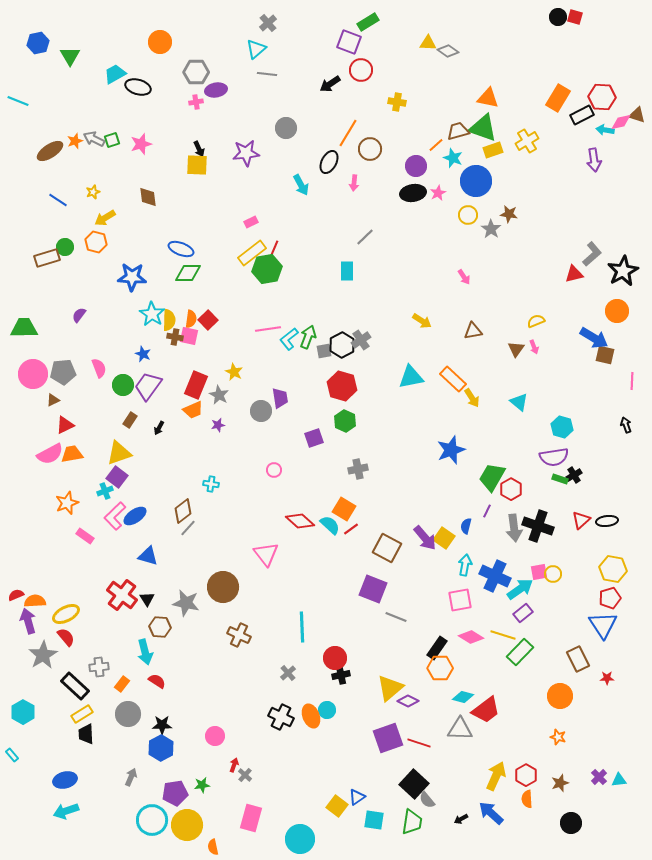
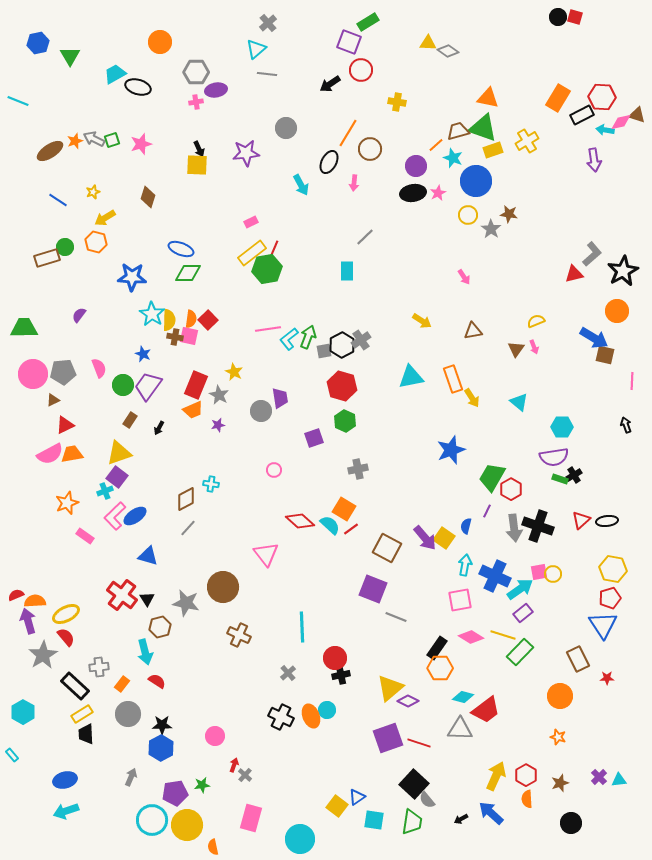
brown diamond at (148, 197): rotated 25 degrees clockwise
orange rectangle at (453, 379): rotated 28 degrees clockwise
cyan hexagon at (562, 427): rotated 15 degrees counterclockwise
brown diamond at (183, 511): moved 3 px right, 12 px up; rotated 10 degrees clockwise
brown hexagon at (160, 627): rotated 20 degrees counterclockwise
